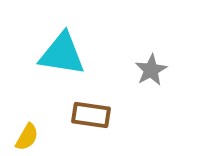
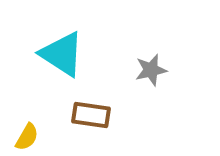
cyan triangle: rotated 24 degrees clockwise
gray star: rotated 16 degrees clockwise
